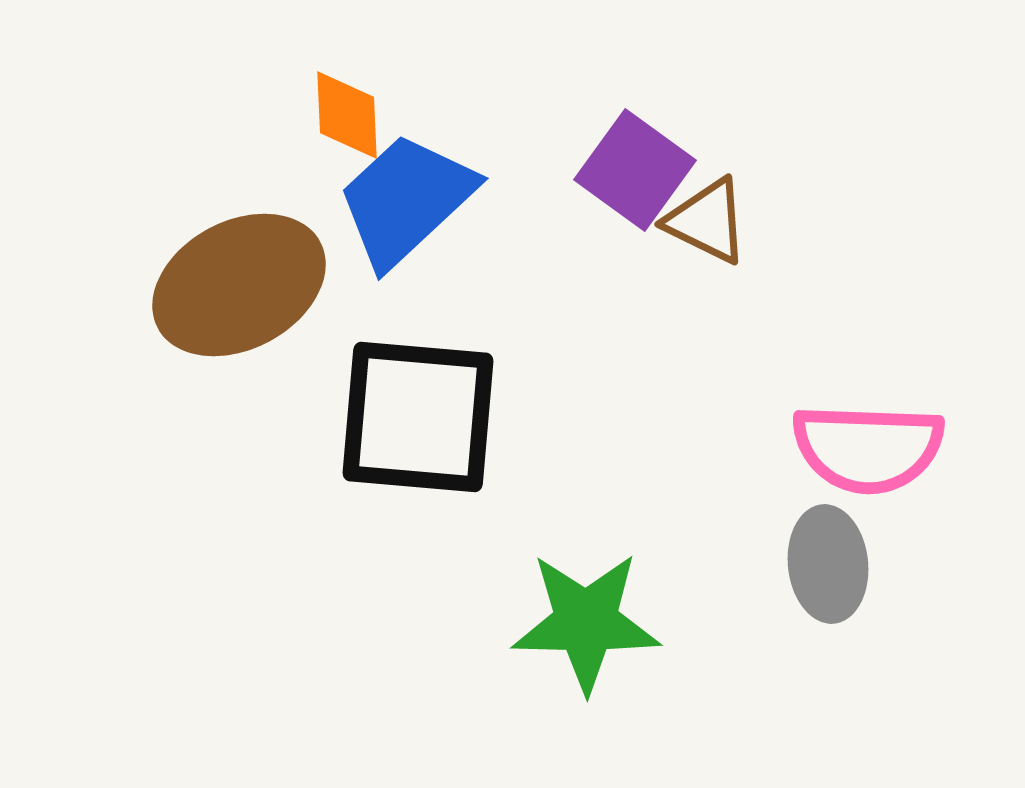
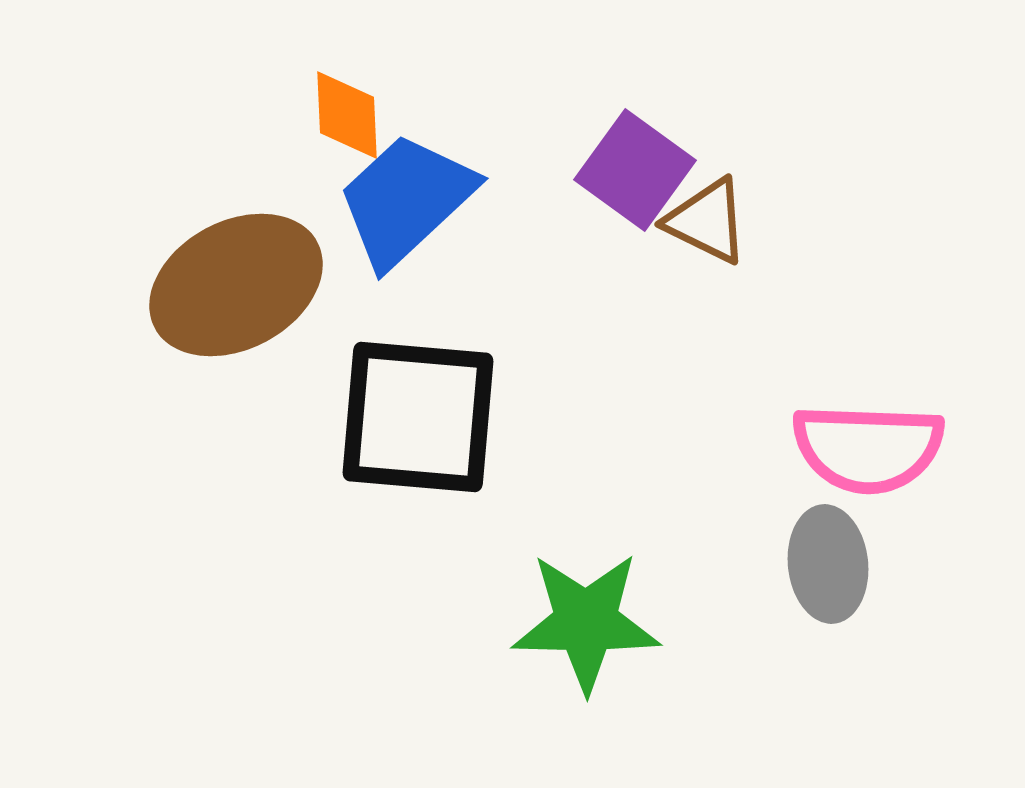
brown ellipse: moved 3 px left
